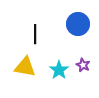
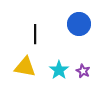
blue circle: moved 1 px right
purple star: moved 6 px down
